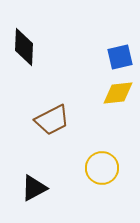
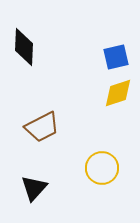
blue square: moved 4 px left
yellow diamond: rotated 12 degrees counterclockwise
brown trapezoid: moved 10 px left, 7 px down
black triangle: rotated 20 degrees counterclockwise
